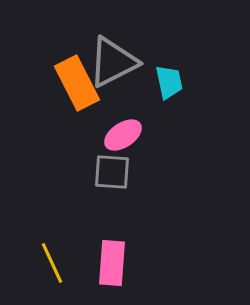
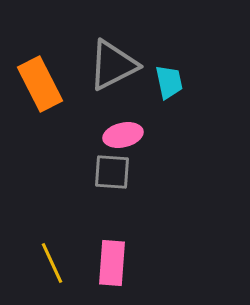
gray triangle: moved 3 px down
orange rectangle: moved 37 px left, 1 px down
pink ellipse: rotated 21 degrees clockwise
